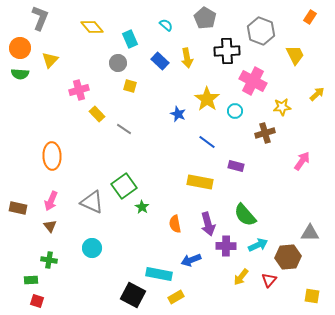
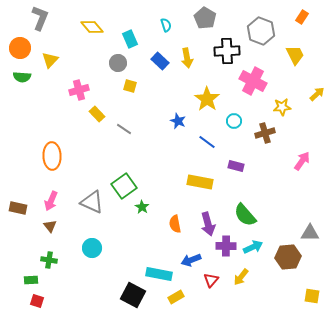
orange rectangle at (310, 17): moved 8 px left
cyan semicircle at (166, 25): rotated 32 degrees clockwise
green semicircle at (20, 74): moved 2 px right, 3 px down
cyan circle at (235, 111): moved 1 px left, 10 px down
blue star at (178, 114): moved 7 px down
cyan arrow at (258, 245): moved 5 px left, 2 px down
red triangle at (269, 280): moved 58 px left
